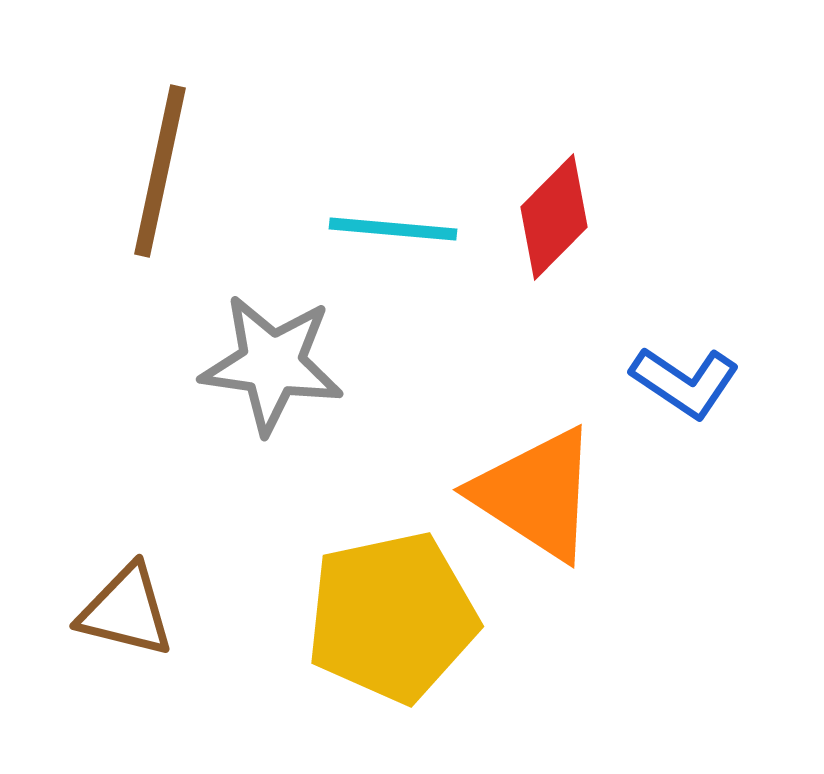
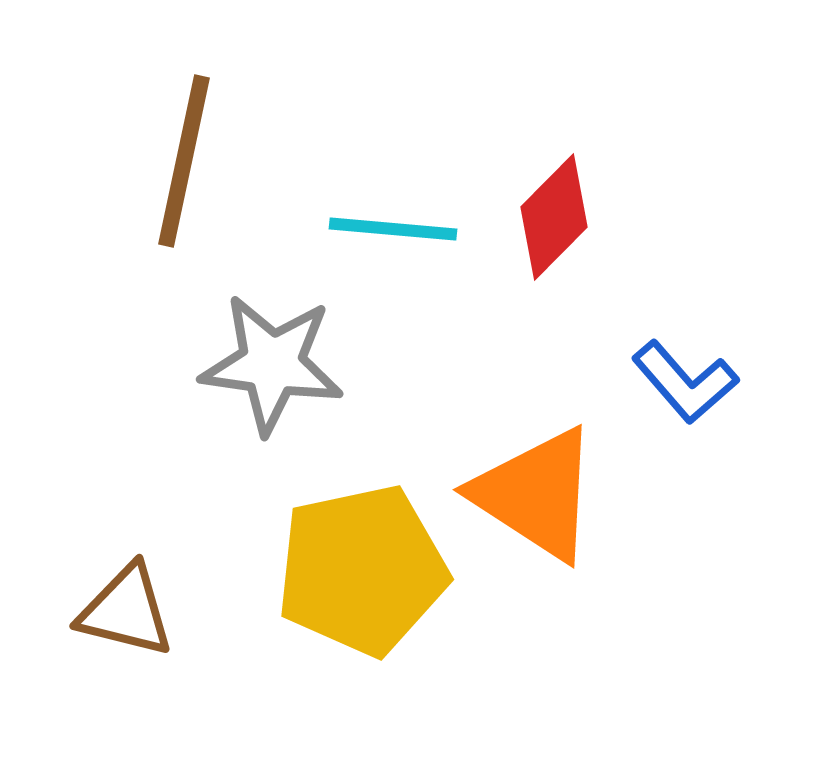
brown line: moved 24 px right, 10 px up
blue L-shape: rotated 15 degrees clockwise
yellow pentagon: moved 30 px left, 47 px up
